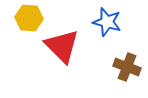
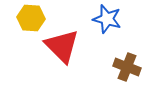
yellow hexagon: moved 2 px right
blue star: moved 3 px up
